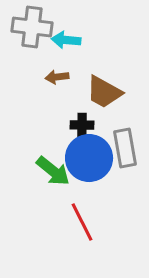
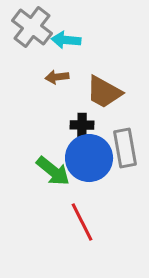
gray cross: rotated 30 degrees clockwise
